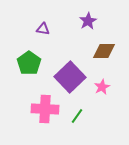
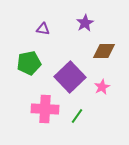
purple star: moved 3 px left, 2 px down
green pentagon: rotated 25 degrees clockwise
